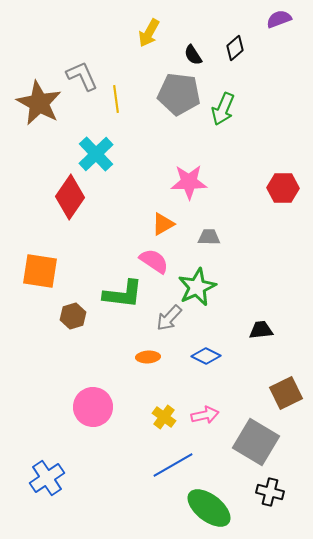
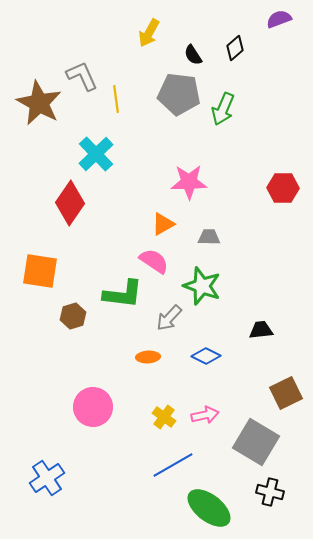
red diamond: moved 6 px down
green star: moved 5 px right, 1 px up; rotated 27 degrees counterclockwise
